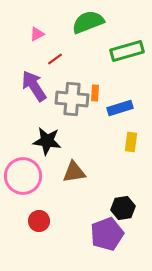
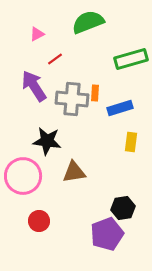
green rectangle: moved 4 px right, 8 px down
